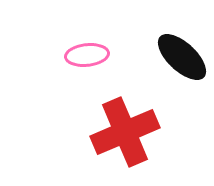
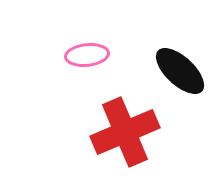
black ellipse: moved 2 px left, 14 px down
